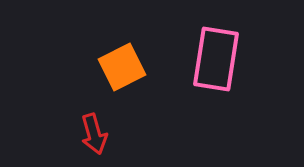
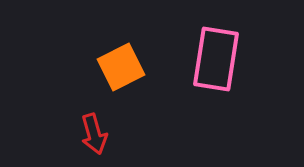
orange square: moved 1 px left
